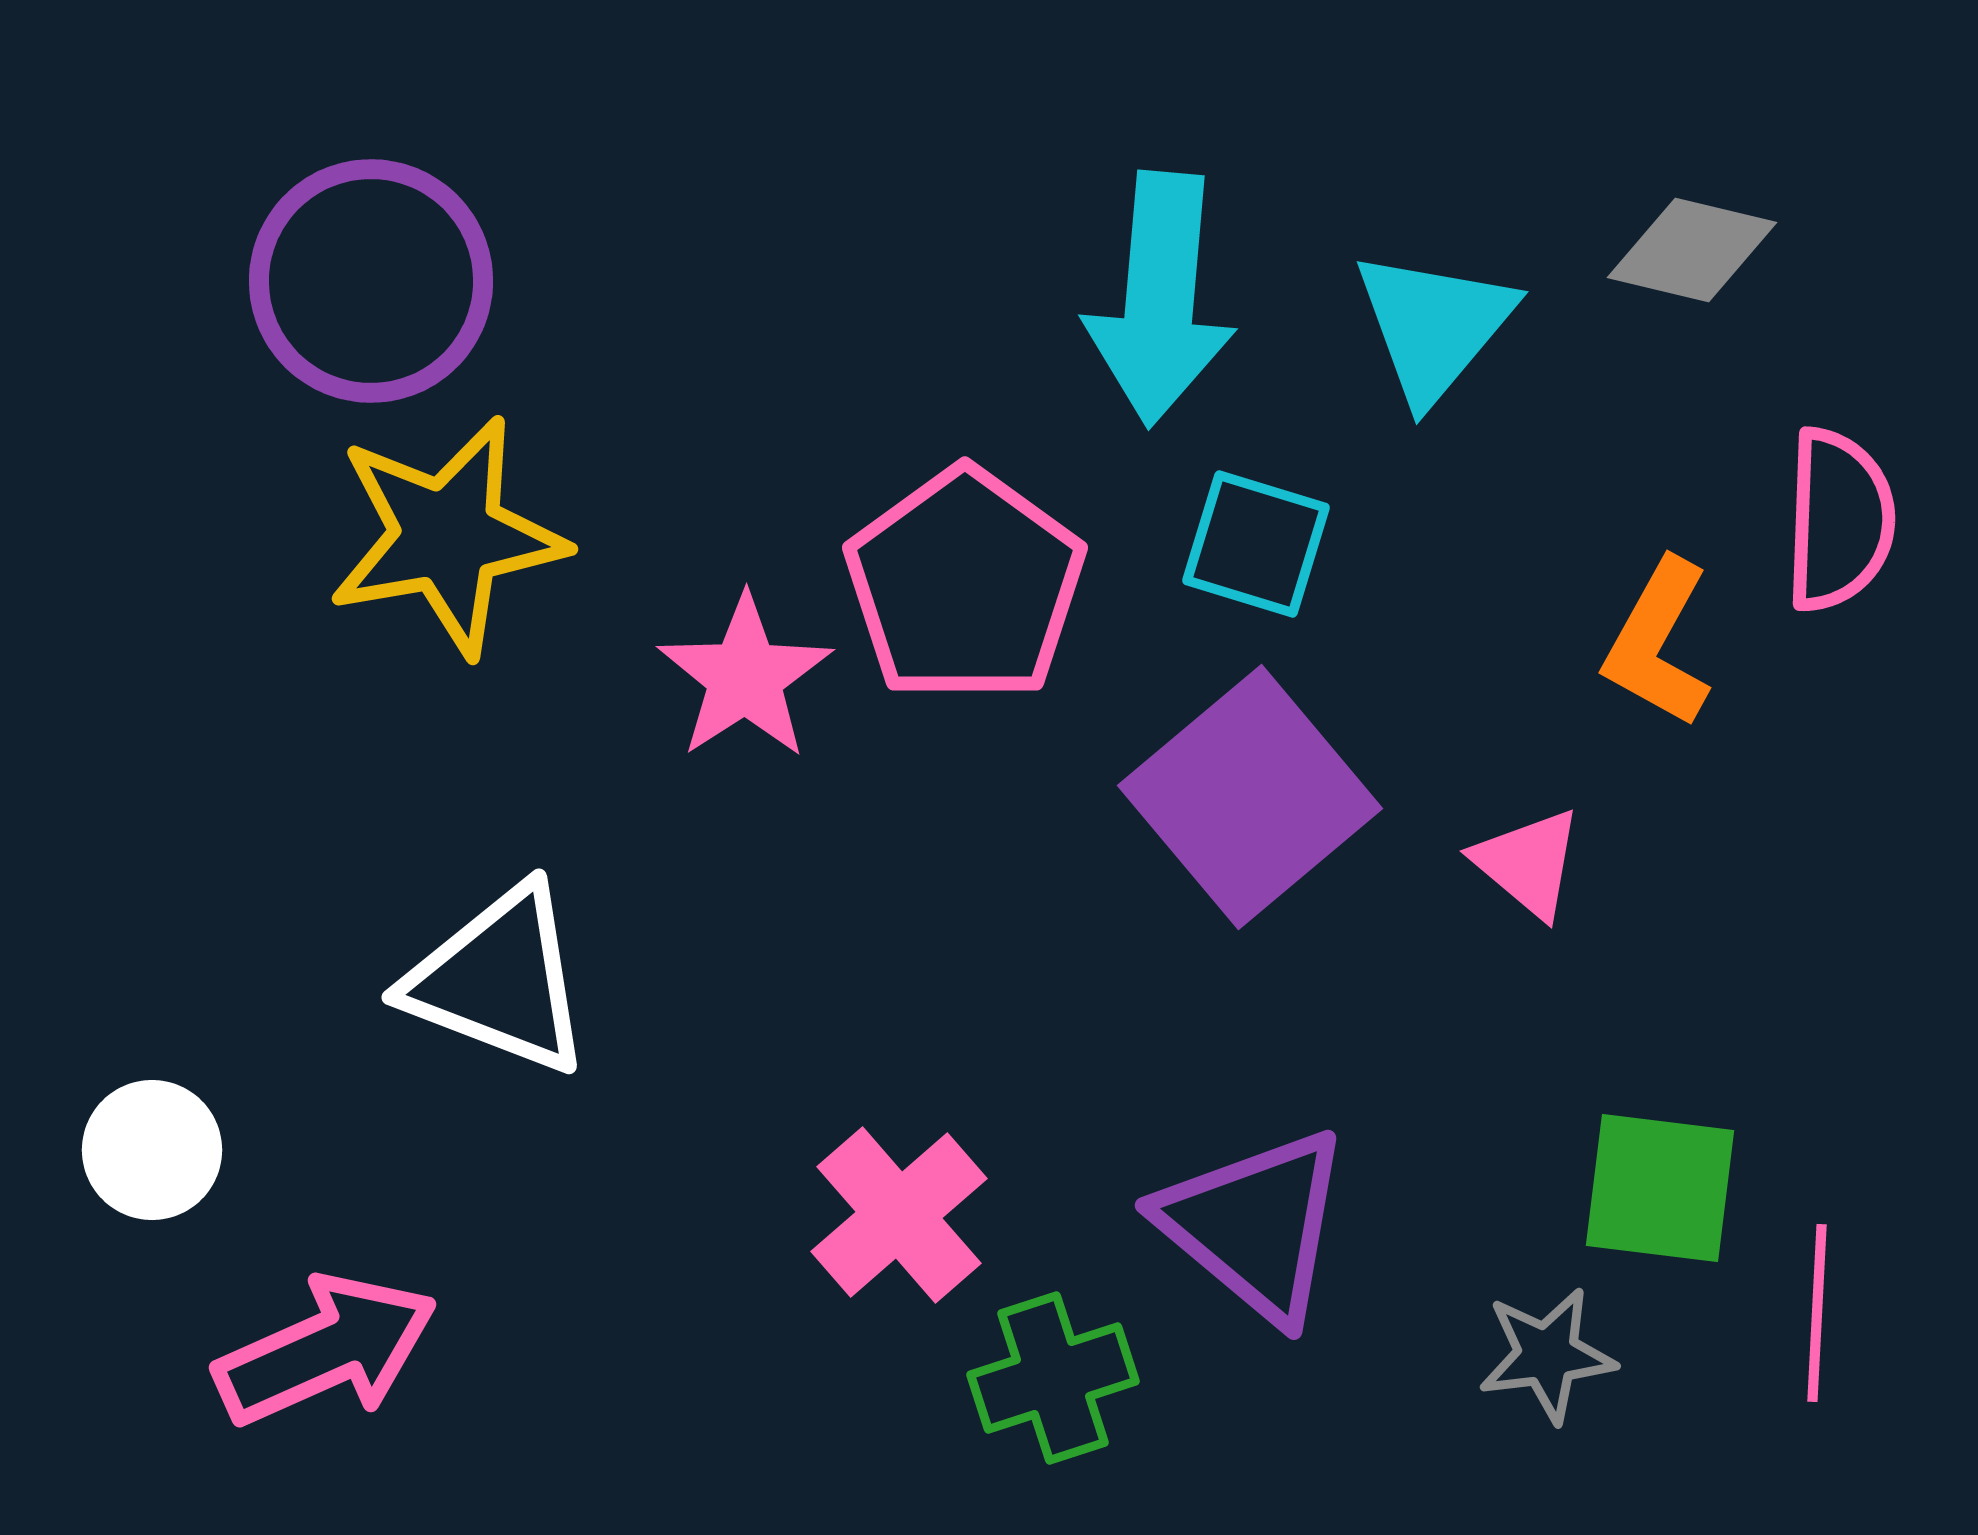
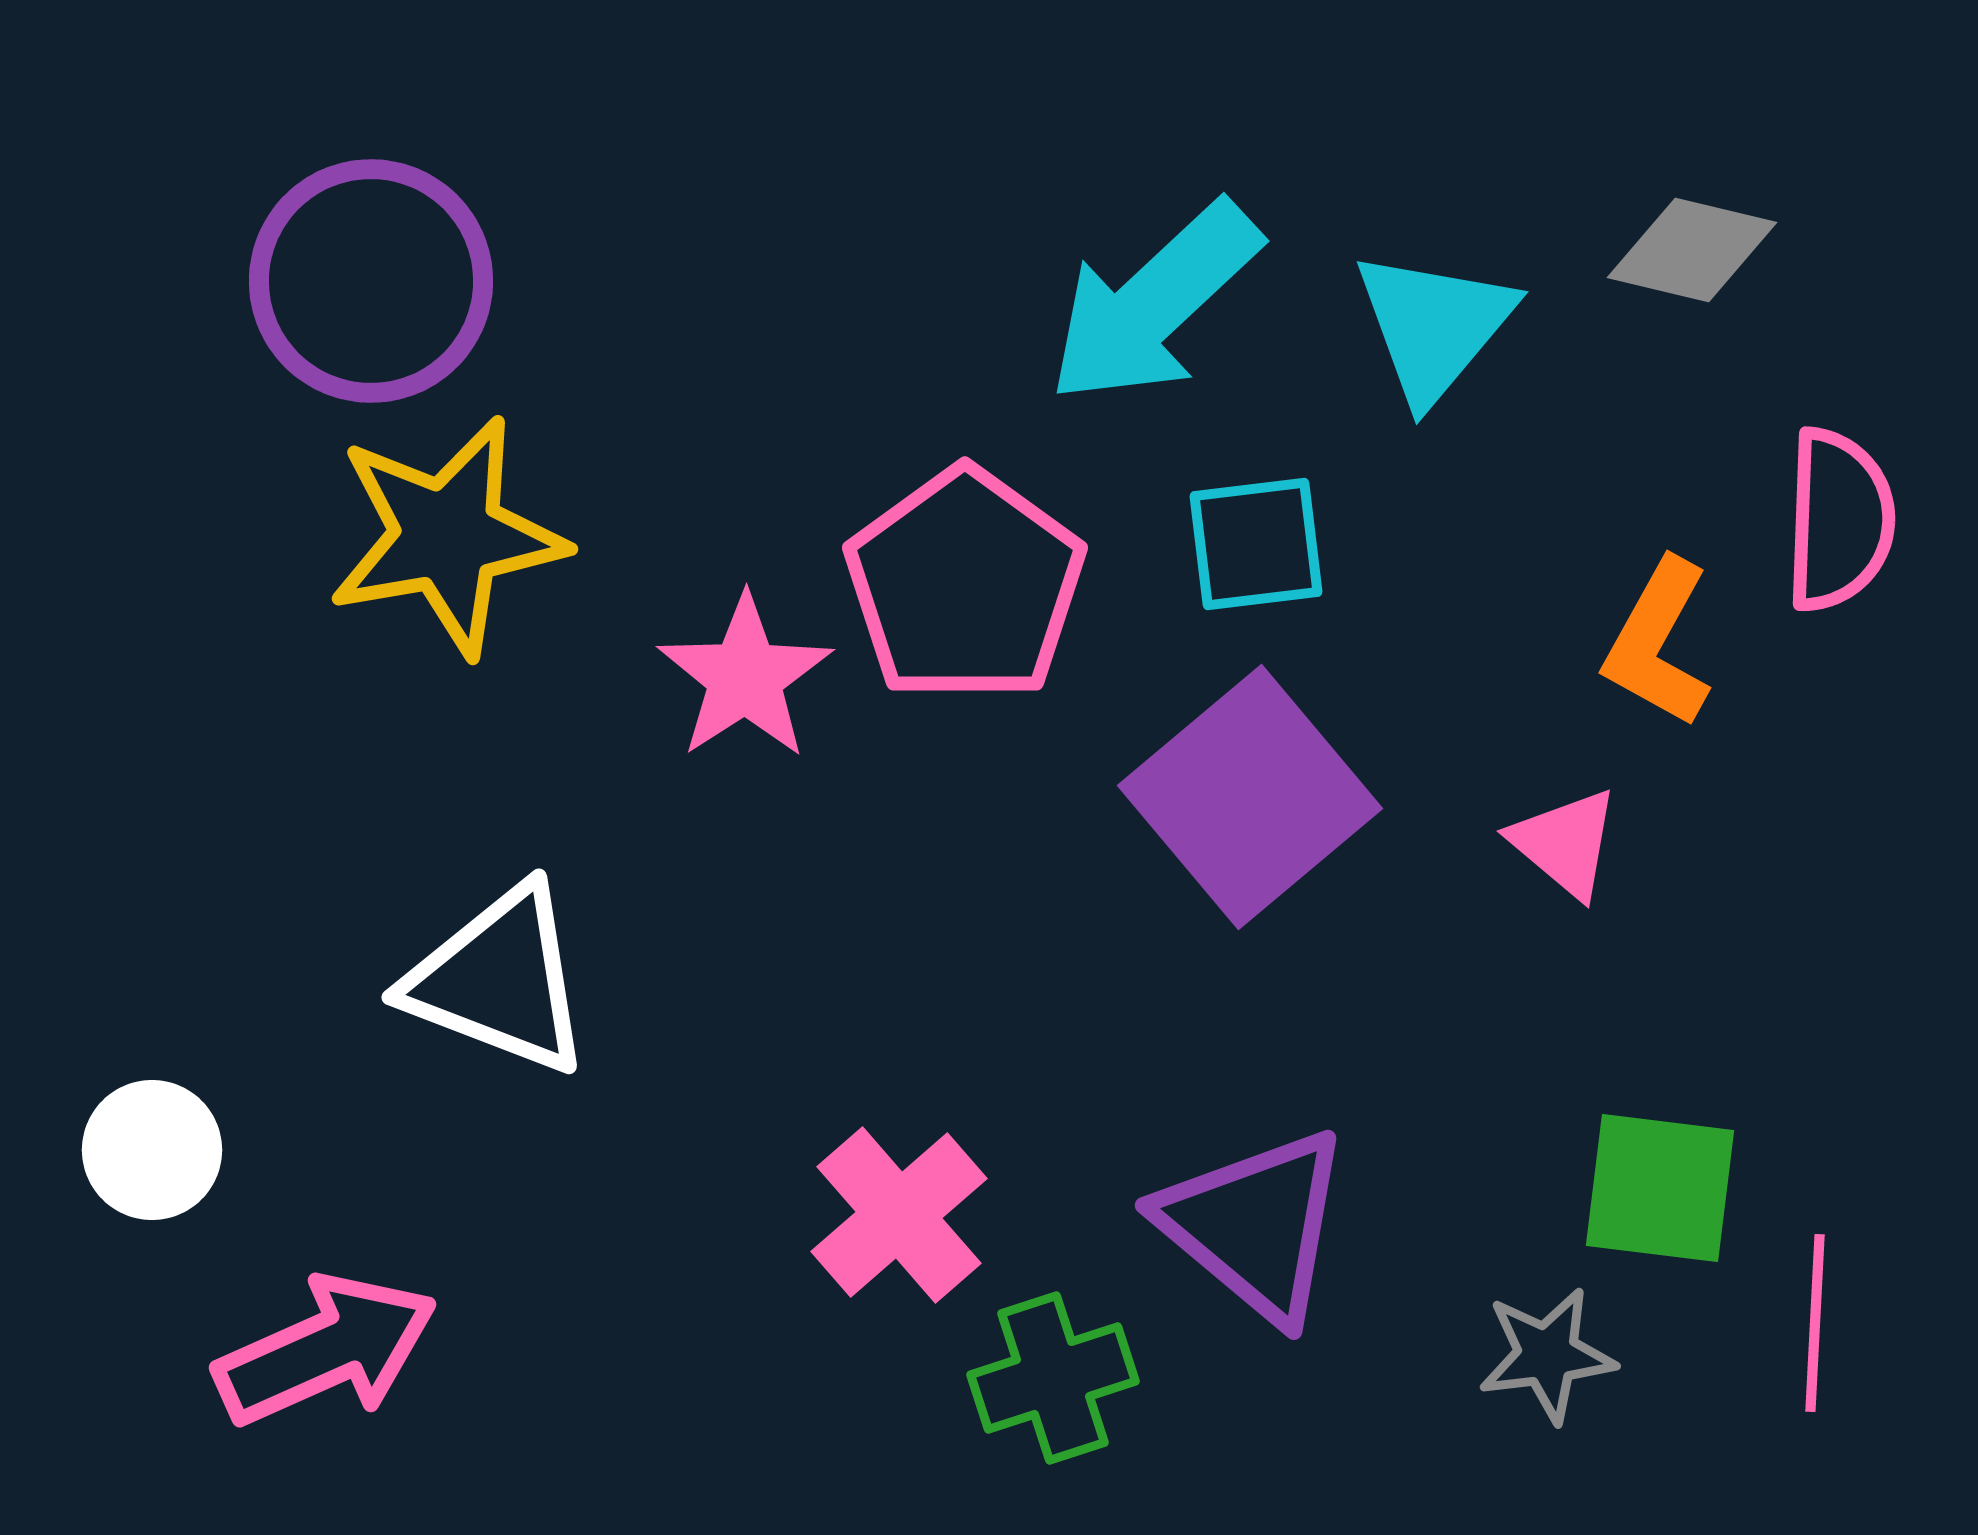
cyan arrow: moved 6 px left, 4 px down; rotated 42 degrees clockwise
cyan square: rotated 24 degrees counterclockwise
pink triangle: moved 37 px right, 20 px up
pink line: moved 2 px left, 10 px down
